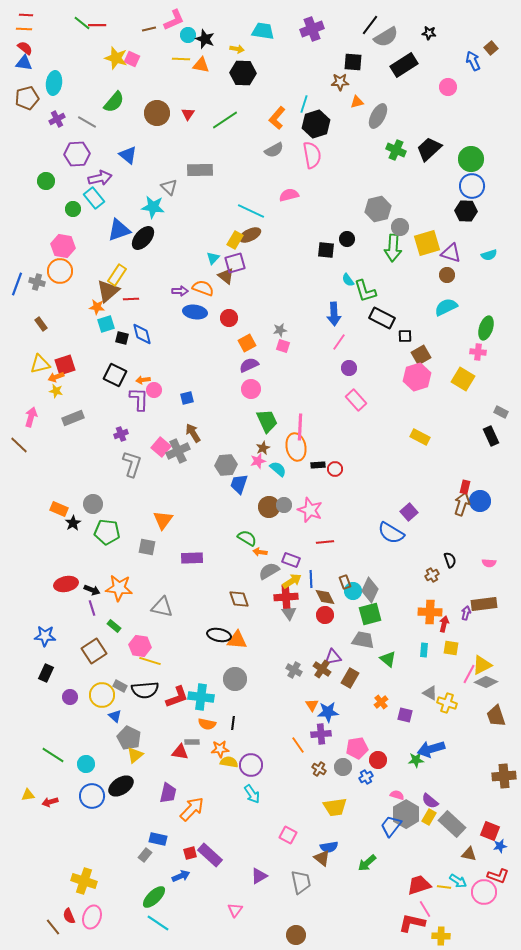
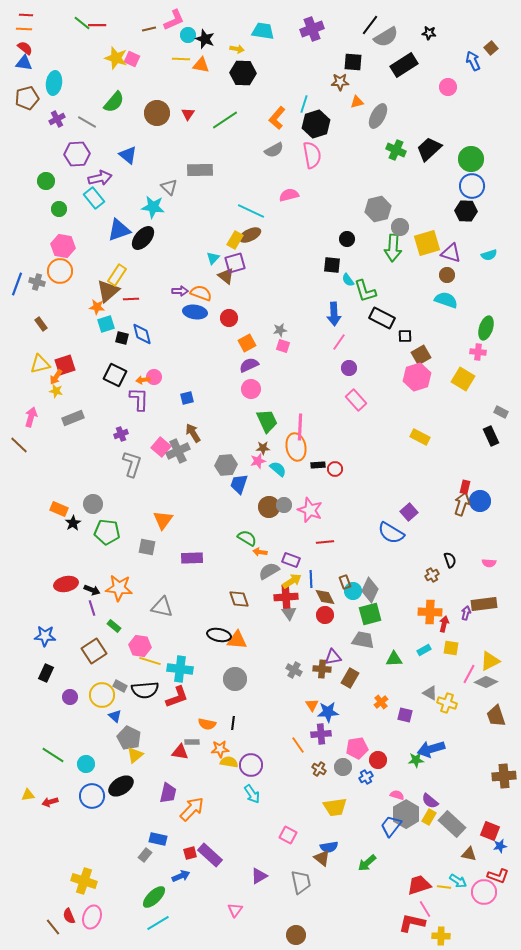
green circle at (73, 209): moved 14 px left
black square at (326, 250): moved 6 px right, 15 px down
orange semicircle at (203, 288): moved 2 px left, 5 px down
cyan semicircle at (446, 307): moved 7 px up; rotated 45 degrees clockwise
orange arrow at (56, 377): rotated 35 degrees counterclockwise
pink circle at (154, 390): moved 13 px up
brown star at (263, 448): rotated 24 degrees clockwise
cyan rectangle at (424, 650): rotated 56 degrees clockwise
green triangle at (388, 659): moved 6 px right; rotated 42 degrees counterclockwise
yellow triangle at (482, 665): moved 8 px right, 4 px up
brown cross at (322, 669): rotated 30 degrees counterclockwise
cyan cross at (201, 697): moved 21 px left, 28 px up
cyan line at (158, 923): rotated 65 degrees counterclockwise
